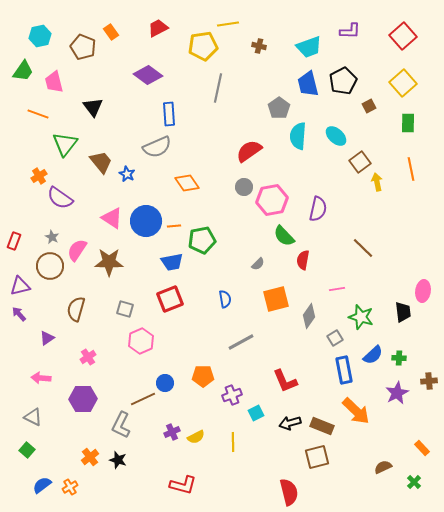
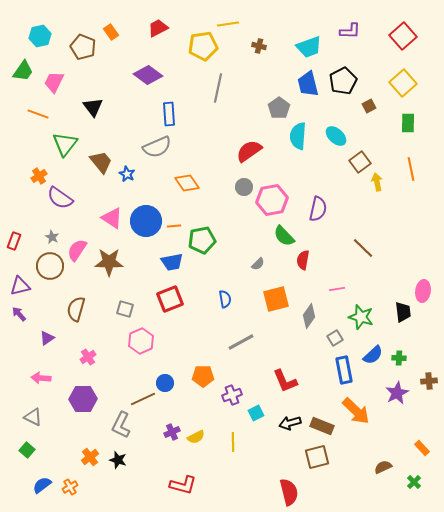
pink trapezoid at (54, 82): rotated 40 degrees clockwise
